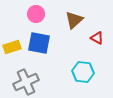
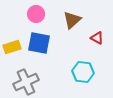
brown triangle: moved 2 px left
